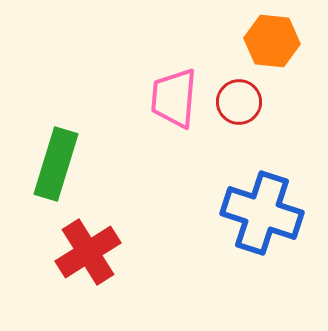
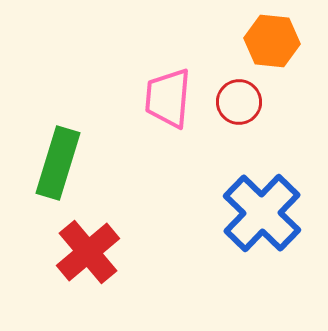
pink trapezoid: moved 6 px left
green rectangle: moved 2 px right, 1 px up
blue cross: rotated 26 degrees clockwise
red cross: rotated 8 degrees counterclockwise
